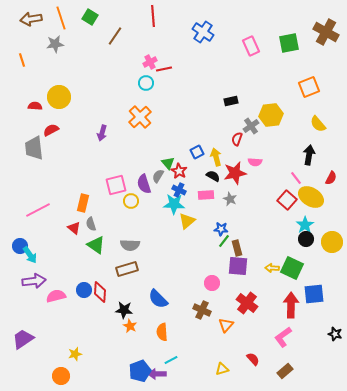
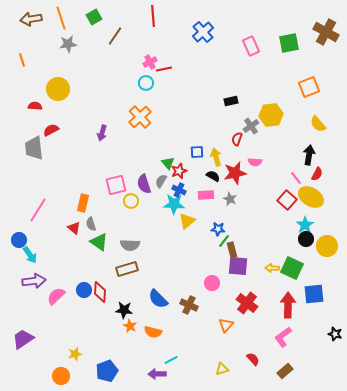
green square at (90, 17): moved 4 px right; rotated 28 degrees clockwise
blue cross at (203, 32): rotated 15 degrees clockwise
gray star at (55, 44): moved 13 px right
yellow circle at (59, 97): moved 1 px left, 8 px up
blue square at (197, 152): rotated 24 degrees clockwise
red star at (179, 171): rotated 21 degrees clockwise
gray semicircle at (158, 176): moved 3 px right, 5 px down
red semicircle at (331, 178): moved 14 px left, 4 px up
pink line at (38, 210): rotated 30 degrees counterclockwise
blue star at (221, 229): moved 3 px left
yellow circle at (332, 242): moved 5 px left, 4 px down
green triangle at (96, 245): moved 3 px right, 3 px up
blue circle at (20, 246): moved 1 px left, 6 px up
brown rectangle at (237, 248): moved 5 px left, 2 px down
pink semicircle at (56, 296): rotated 30 degrees counterclockwise
red arrow at (291, 305): moved 3 px left
brown cross at (202, 310): moved 13 px left, 5 px up
orange semicircle at (162, 332): moved 9 px left; rotated 72 degrees counterclockwise
blue pentagon at (140, 371): moved 33 px left
